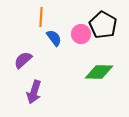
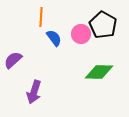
purple semicircle: moved 10 px left
